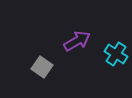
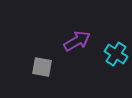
gray square: rotated 25 degrees counterclockwise
